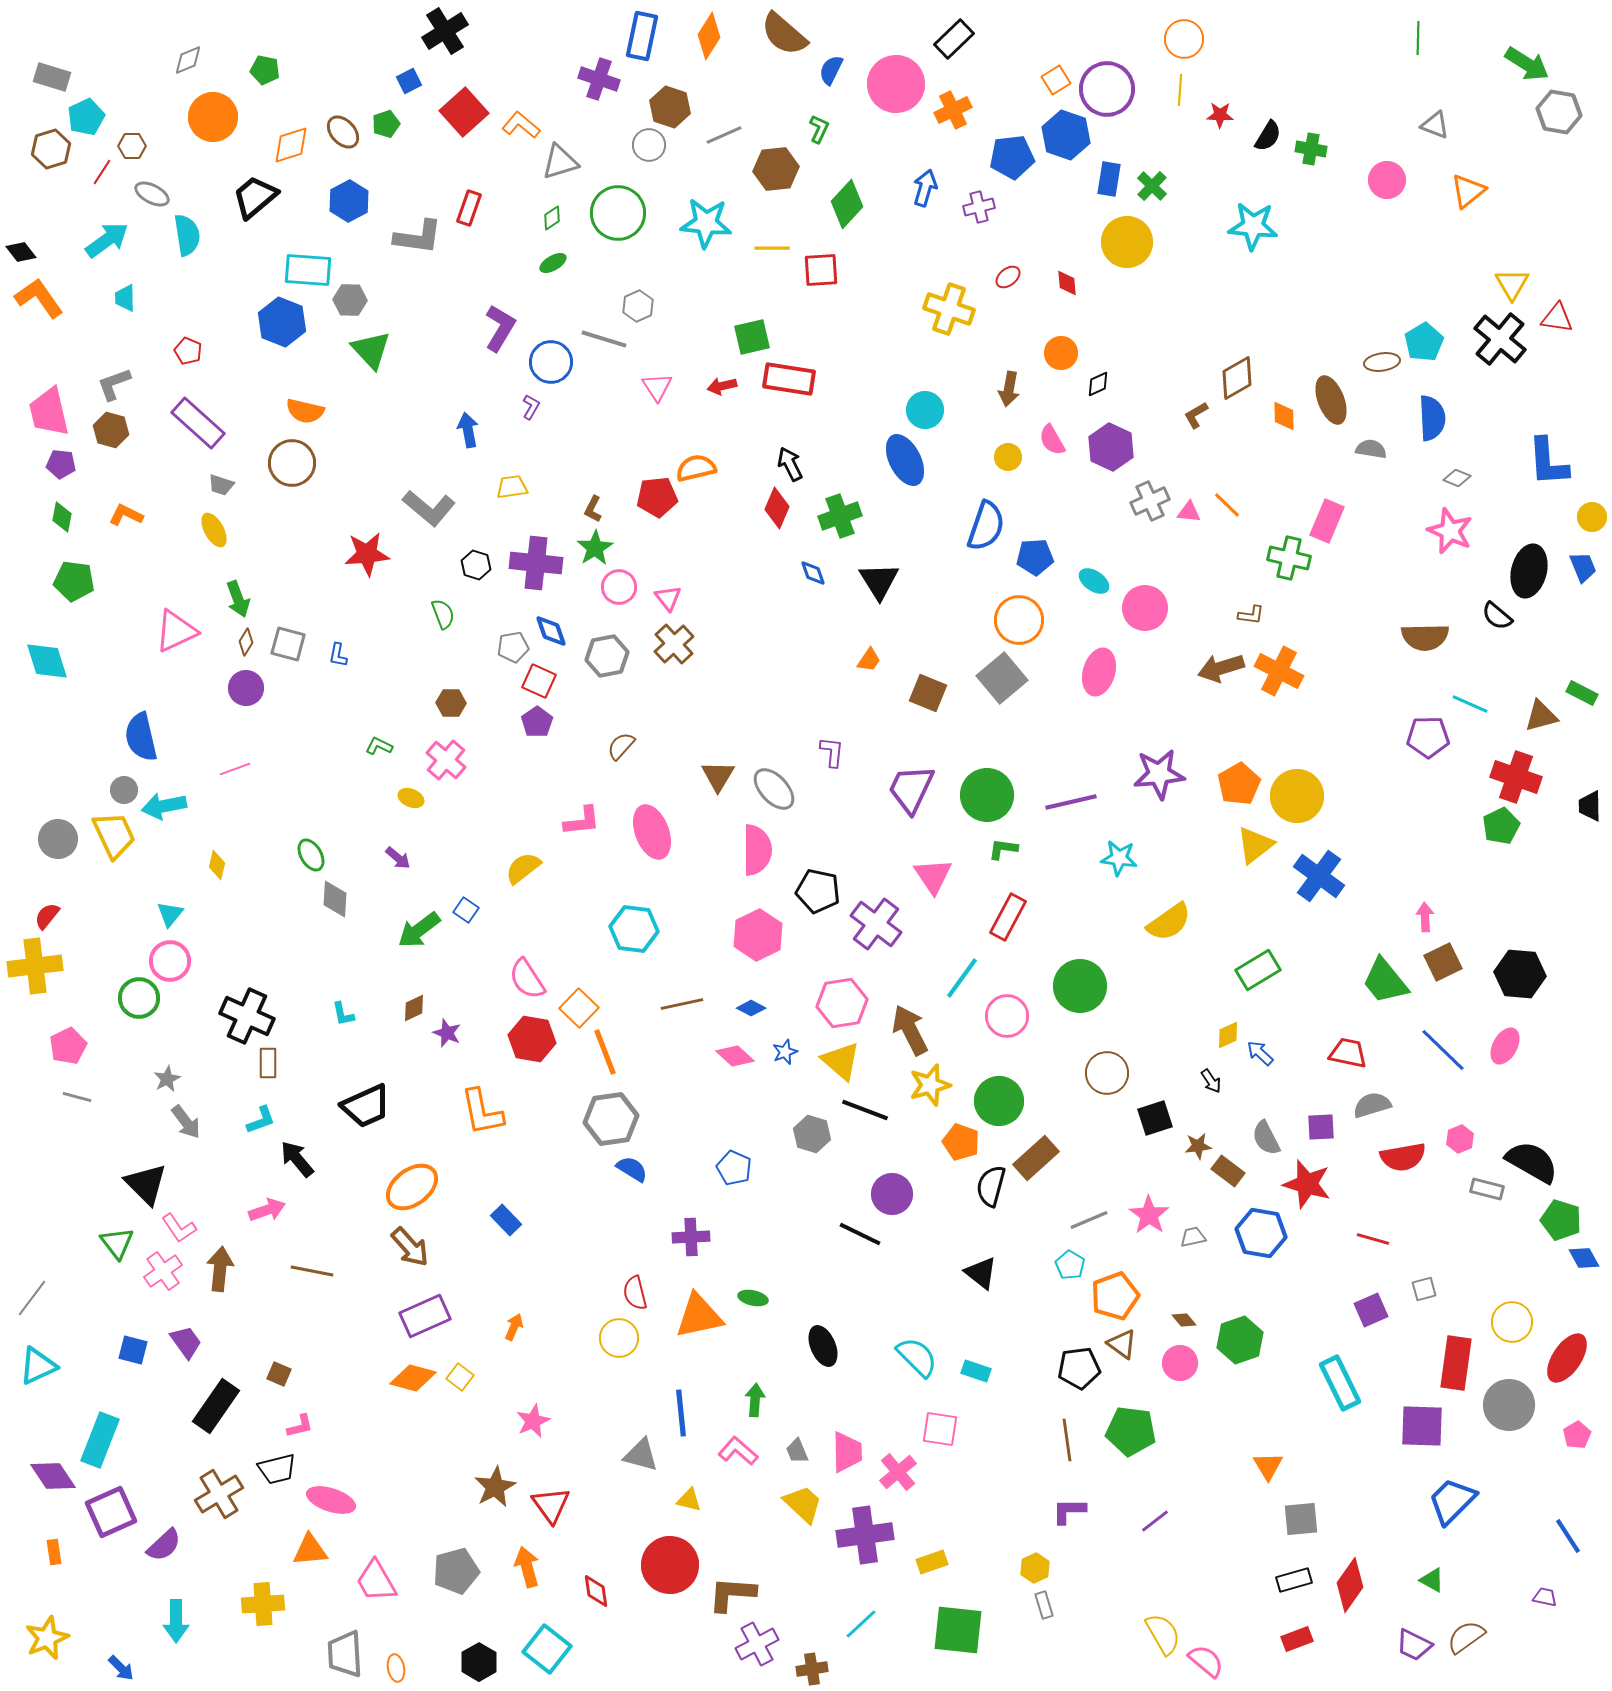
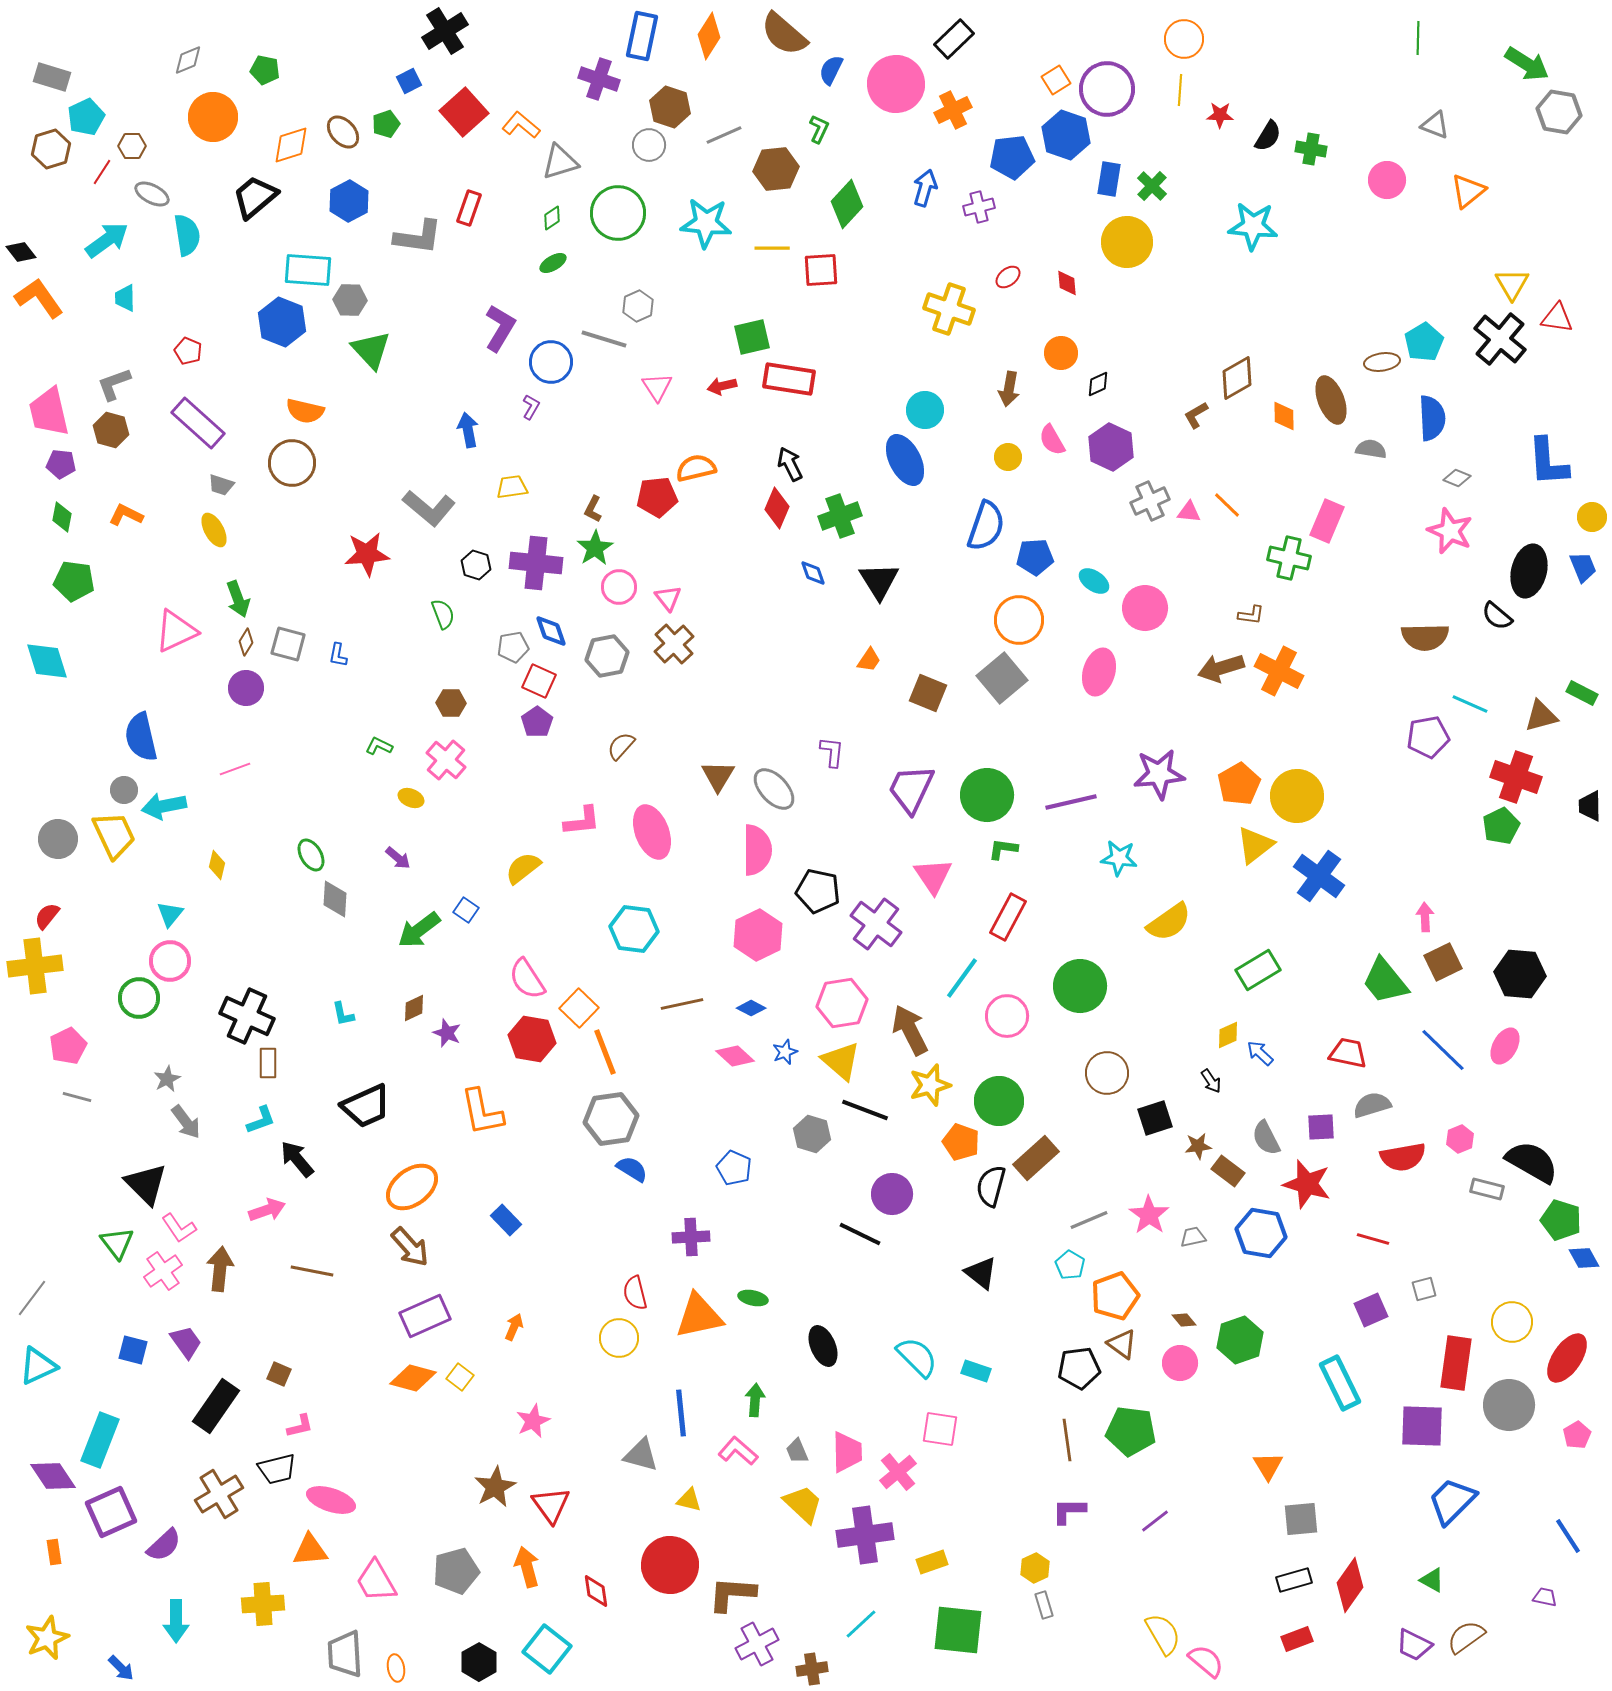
purple pentagon at (1428, 737): rotated 9 degrees counterclockwise
